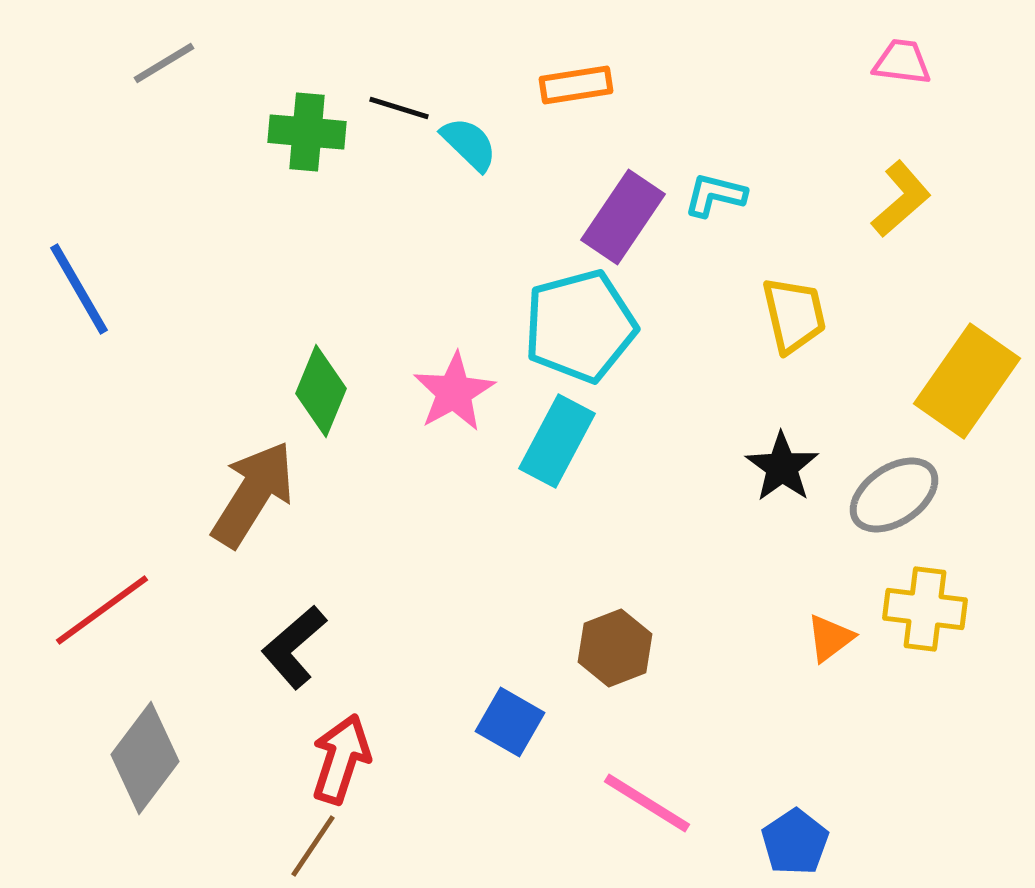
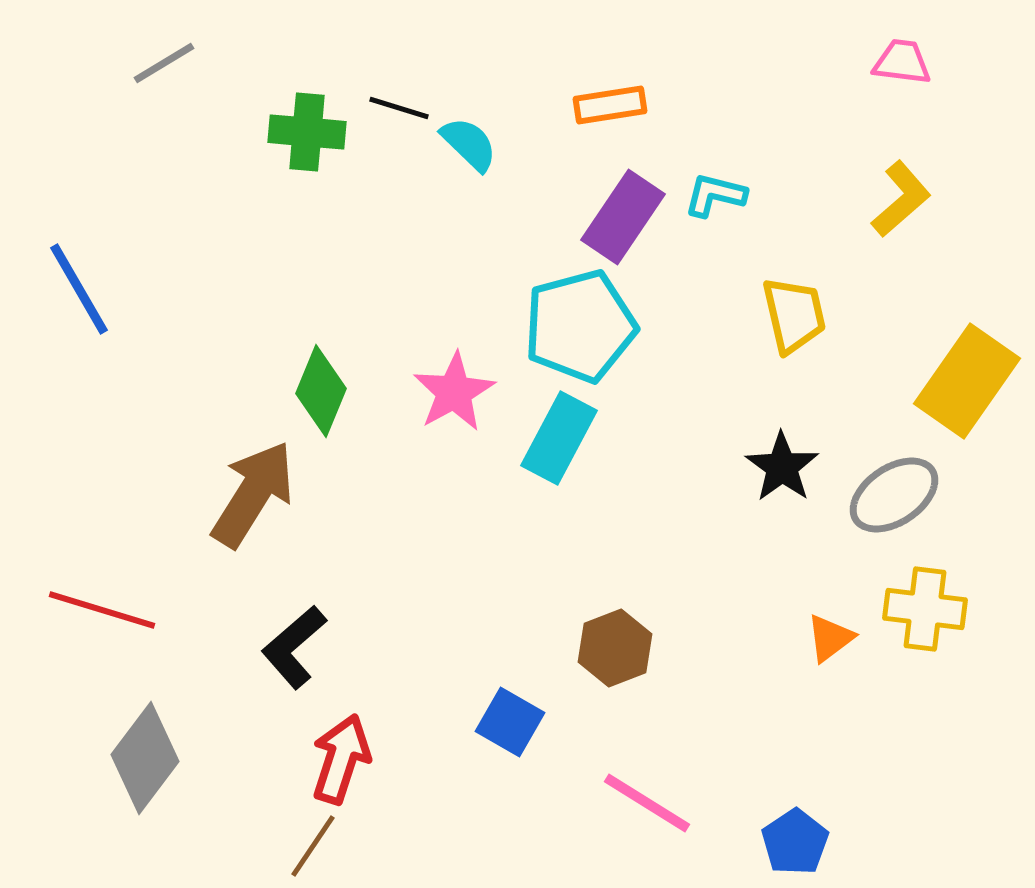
orange rectangle: moved 34 px right, 20 px down
cyan rectangle: moved 2 px right, 3 px up
red line: rotated 53 degrees clockwise
